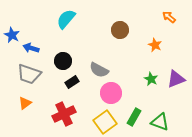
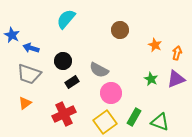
orange arrow: moved 8 px right, 36 px down; rotated 64 degrees clockwise
